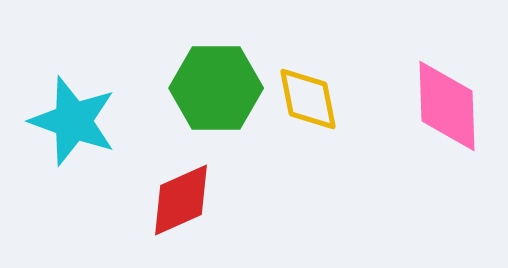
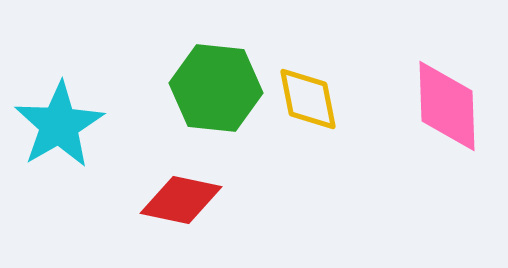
green hexagon: rotated 6 degrees clockwise
cyan star: moved 14 px left, 4 px down; rotated 22 degrees clockwise
red diamond: rotated 36 degrees clockwise
